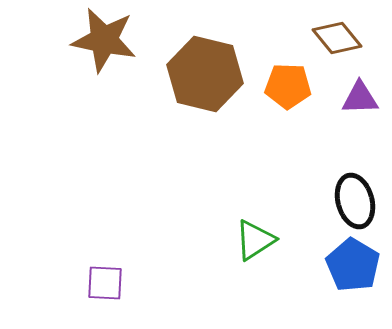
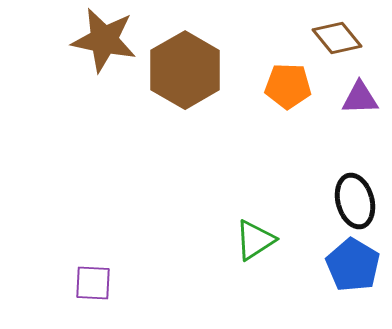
brown hexagon: moved 20 px left, 4 px up; rotated 16 degrees clockwise
purple square: moved 12 px left
